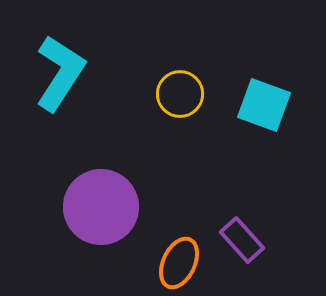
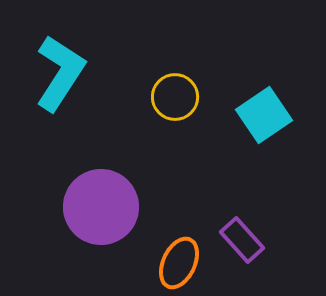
yellow circle: moved 5 px left, 3 px down
cyan square: moved 10 px down; rotated 36 degrees clockwise
